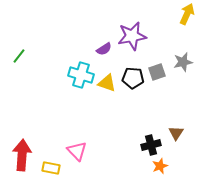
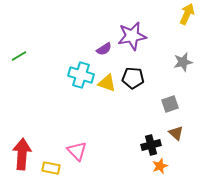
green line: rotated 21 degrees clockwise
gray square: moved 13 px right, 32 px down
brown triangle: rotated 21 degrees counterclockwise
red arrow: moved 1 px up
